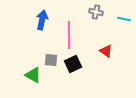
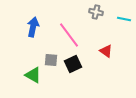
blue arrow: moved 9 px left, 7 px down
pink line: rotated 36 degrees counterclockwise
